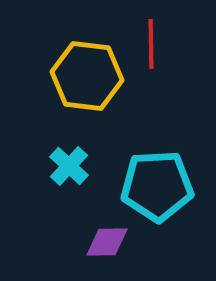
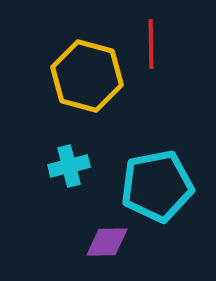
yellow hexagon: rotated 8 degrees clockwise
cyan cross: rotated 33 degrees clockwise
cyan pentagon: rotated 8 degrees counterclockwise
